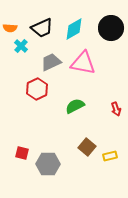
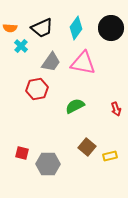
cyan diamond: moved 2 px right, 1 px up; rotated 25 degrees counterclockwise
gray trapezoid: rotated 150 degrees clockwise
red hexagon: rotated 15 degrees clockwise
